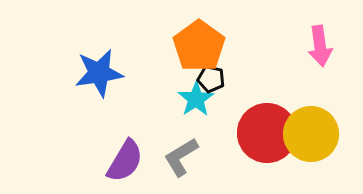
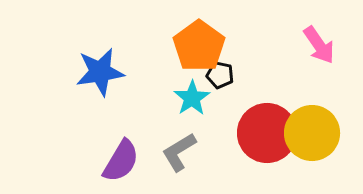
pink arrow: moved 1 px left, 1 px up; rotated 27 degrees counterclockwise
blue star: moved 1 px right, 1 px up
black pentagon: moved 9 px right, 4 px up
cyan star: moved 4 px left, 1 px up
yellow circle: moved 1 px right, 1 px up
gray L-shape: moved 2 px left, 5 px up
purple semicircle: moved 4 px left
